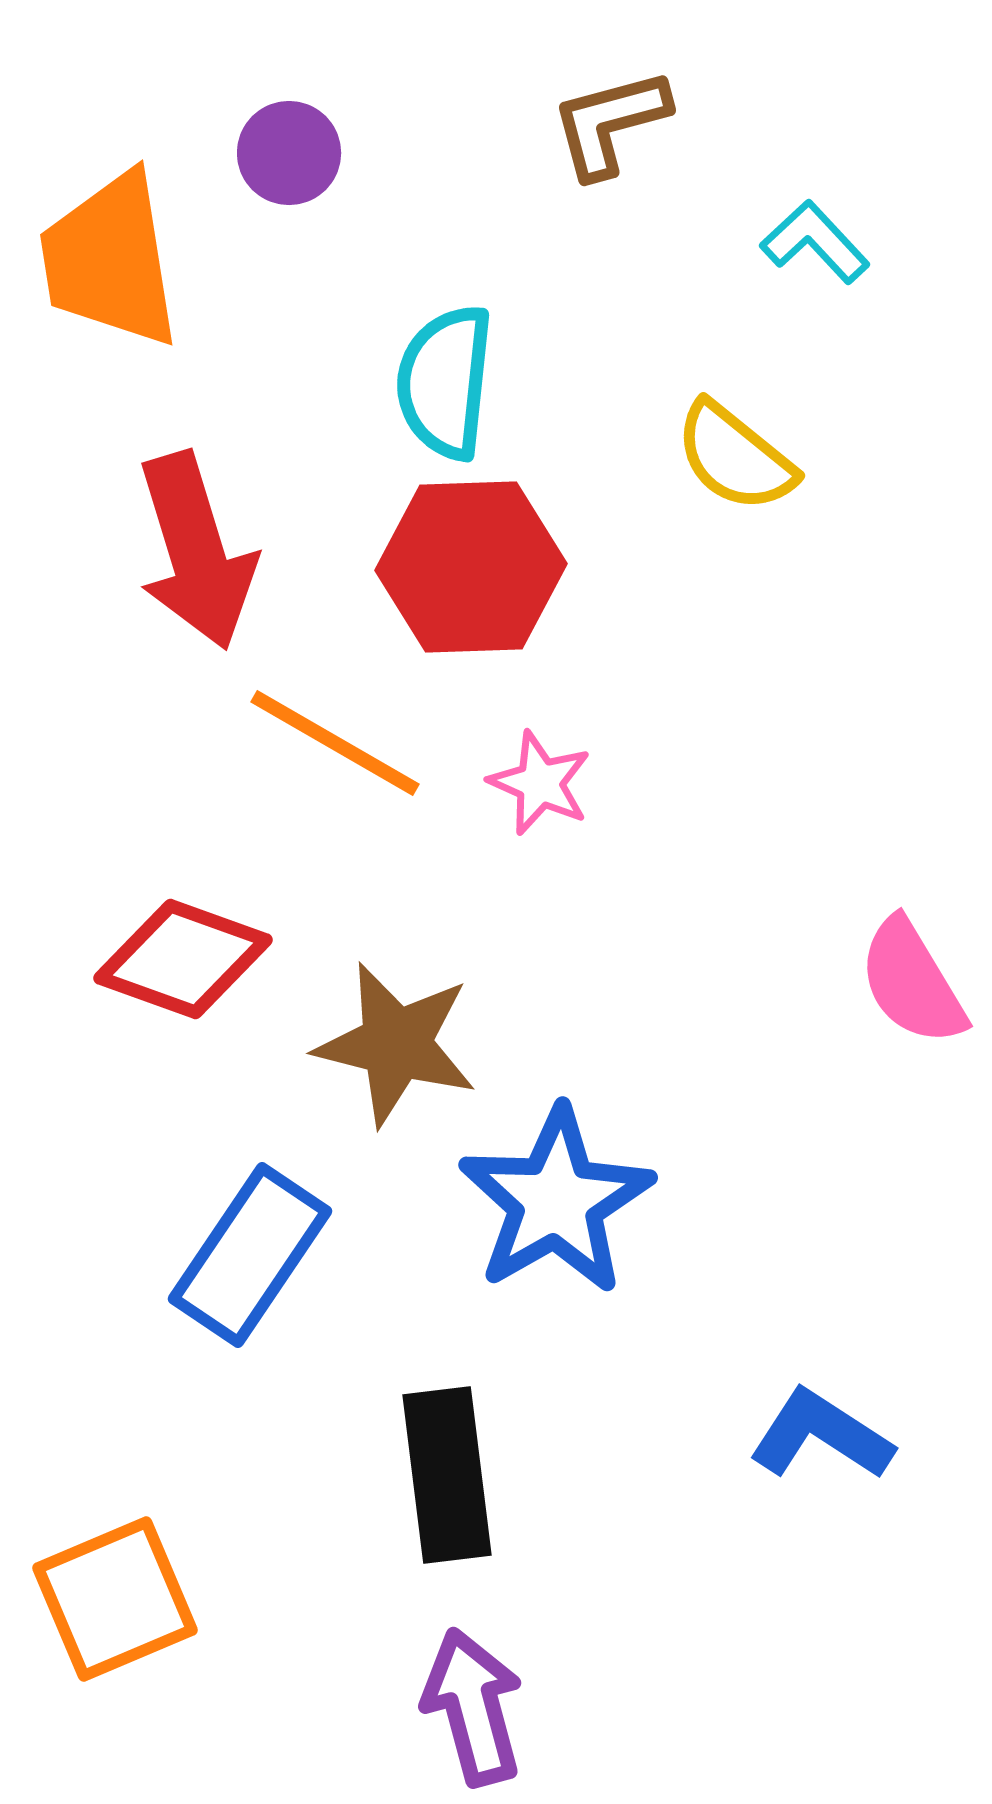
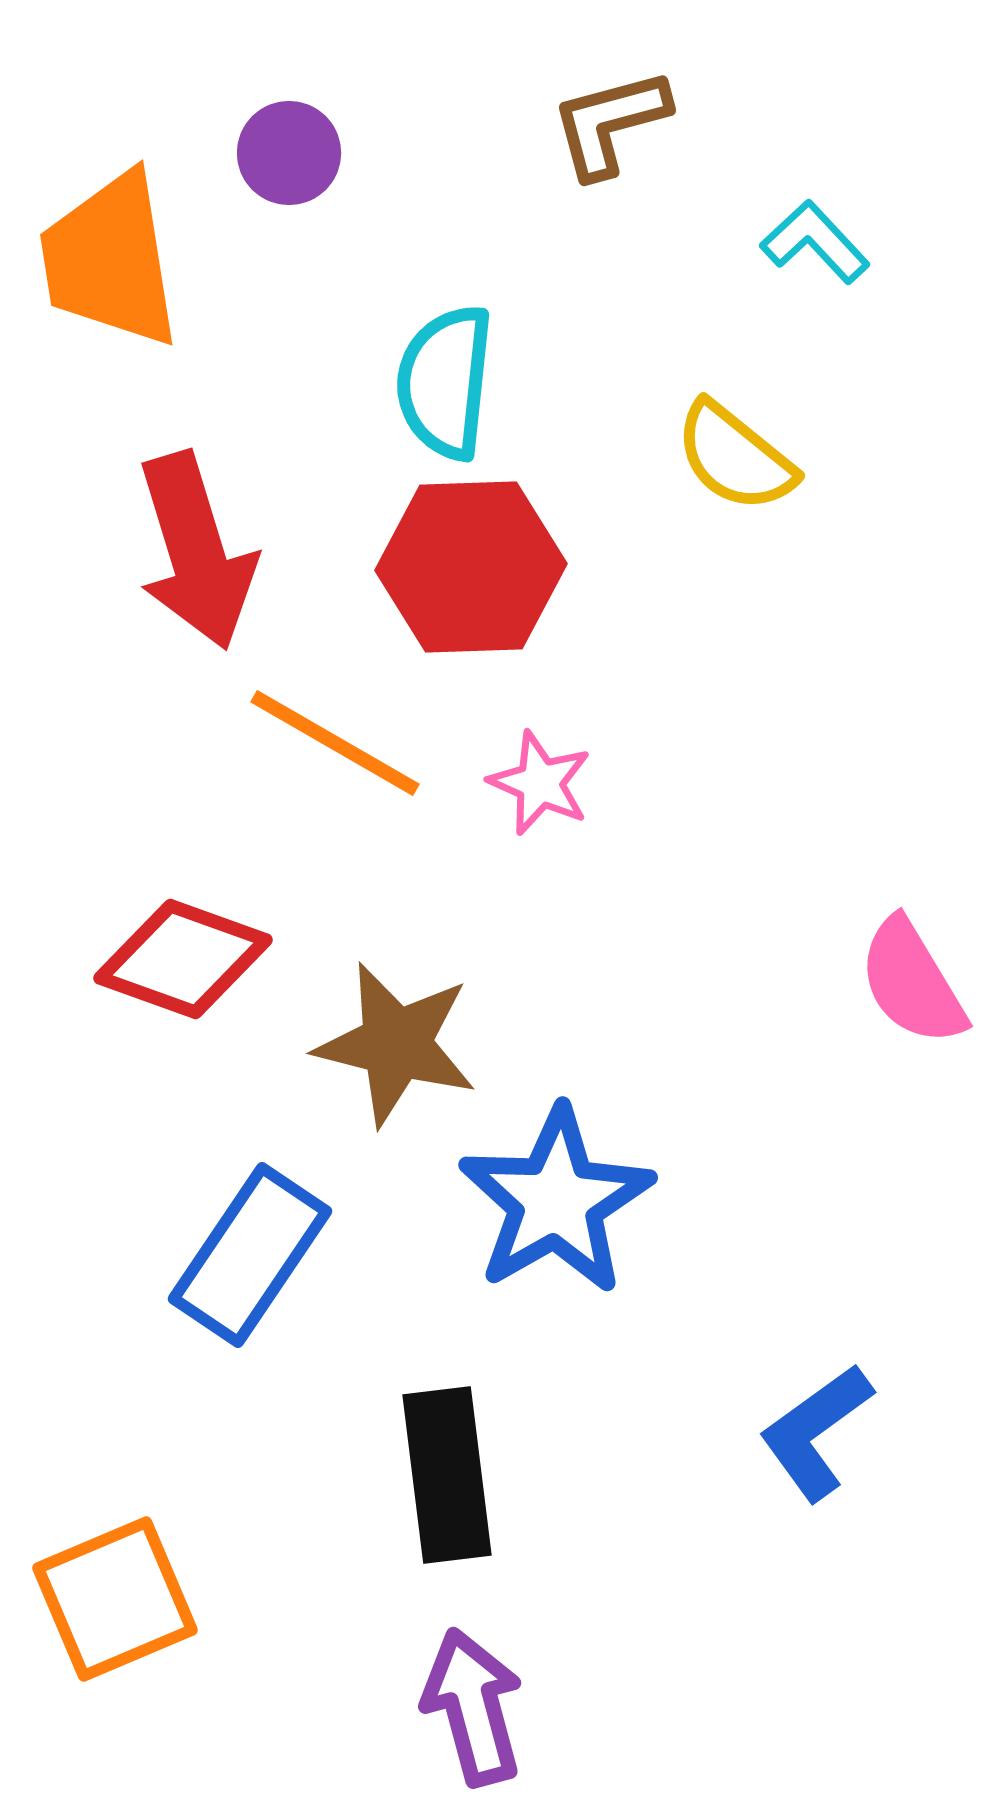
blue L-shape: moved 5 px left, 3 px up; rotated 69 degrees counterclockwise
